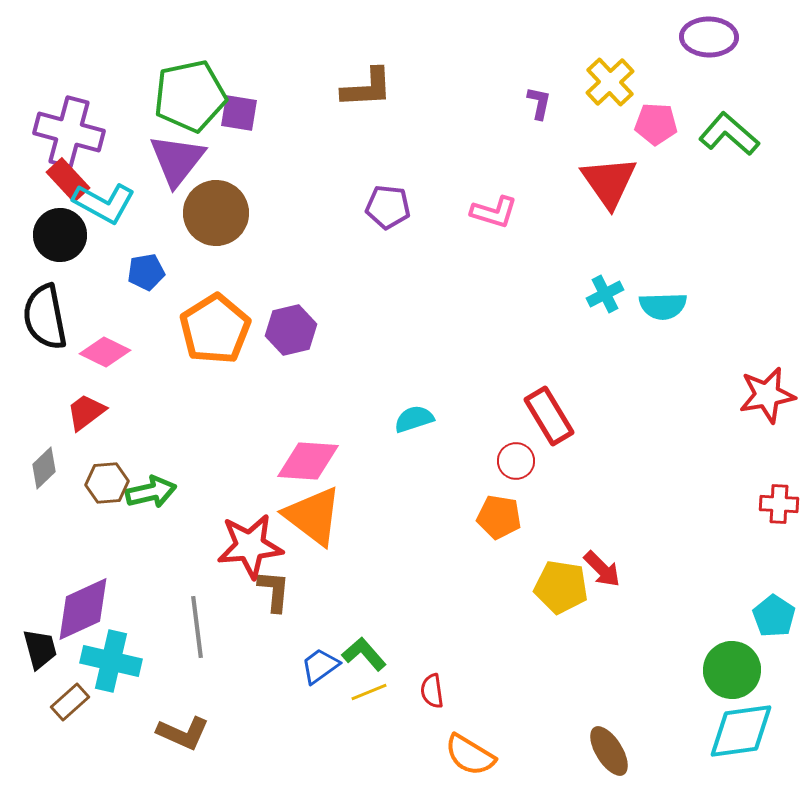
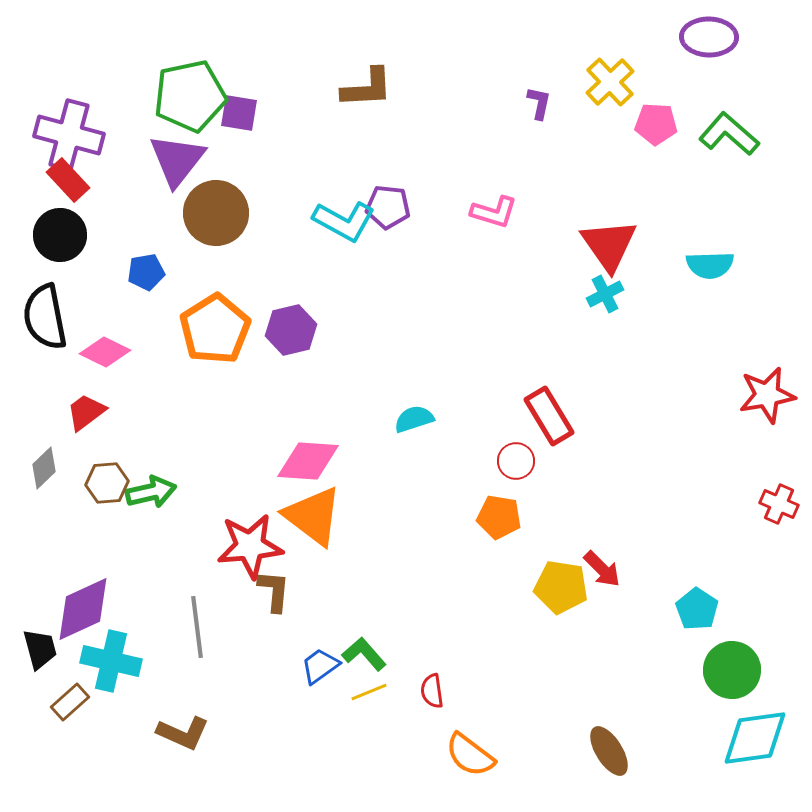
purple cross at (69, 132): moved 3 px down
red triangle at (609, 182): moved 63 px down
cyan L-shape at (104, 203): moved 240 px right, 18 px down
cyan semicircle at (663, 306): moved 47 px right, 41 px up
red cross at (779, 504): rotated 21 degrees clockwise
cyan pentagon at (774, 616): moved 77 px left, 7 px up
cyan diamond at (741, 731): moved 14 px right, 7 px down
orange semicircle at (470, 755): rotated 6 degrees clockwise
